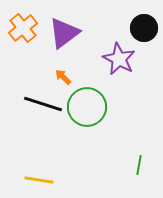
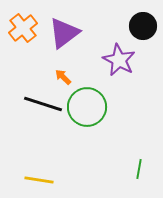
black circle: moved 1 px left, 2 px up
purple star: moved 1 px down
green line: moved 4 px down
